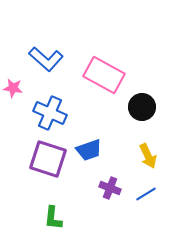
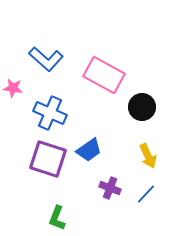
blue trapezoid: rotated 16 degrees counterclockwise
blue line: rotated 15 degrees counterclockwise
green L-shape: moved 4 px right; rotated 15 degrees clockwise
